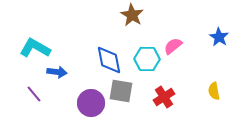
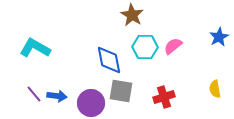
blue star: rotated 12 degrees clockwise
cyan hexagon: moved 2 px left, 12 px up
blue arrow: moved 24 px down
yellow semicircle: moved 1 px right, 2 px up
red cross: rotated 15 degrees clockwise
